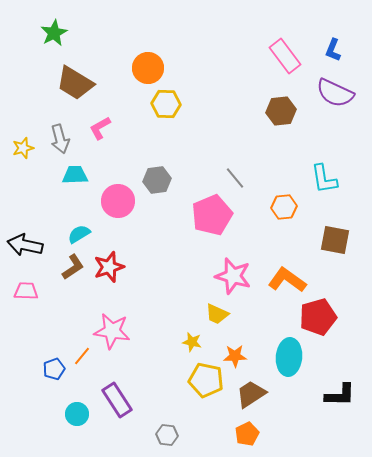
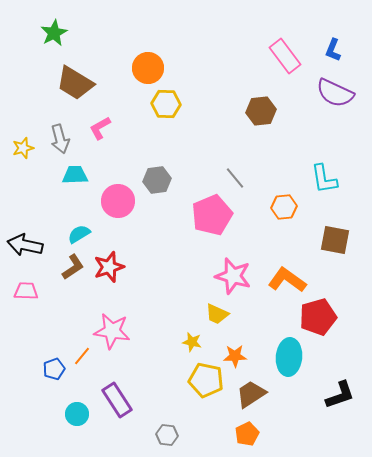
brown hexagon at (281, 111): moved 20 px left
black L-shape at (340, 395): rotated 20 degrees counterclockwise
